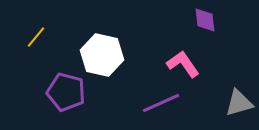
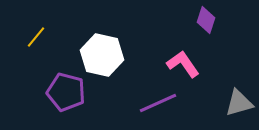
purple diamond: moved 1 px right; rotated 24 degrees clockwise
purple line: moved 3 px left
